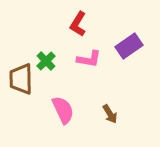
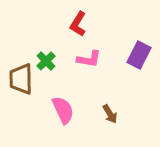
purple rectangle: moved 10 px right, 9 px down; rotated 28 degrees counterclockwise
